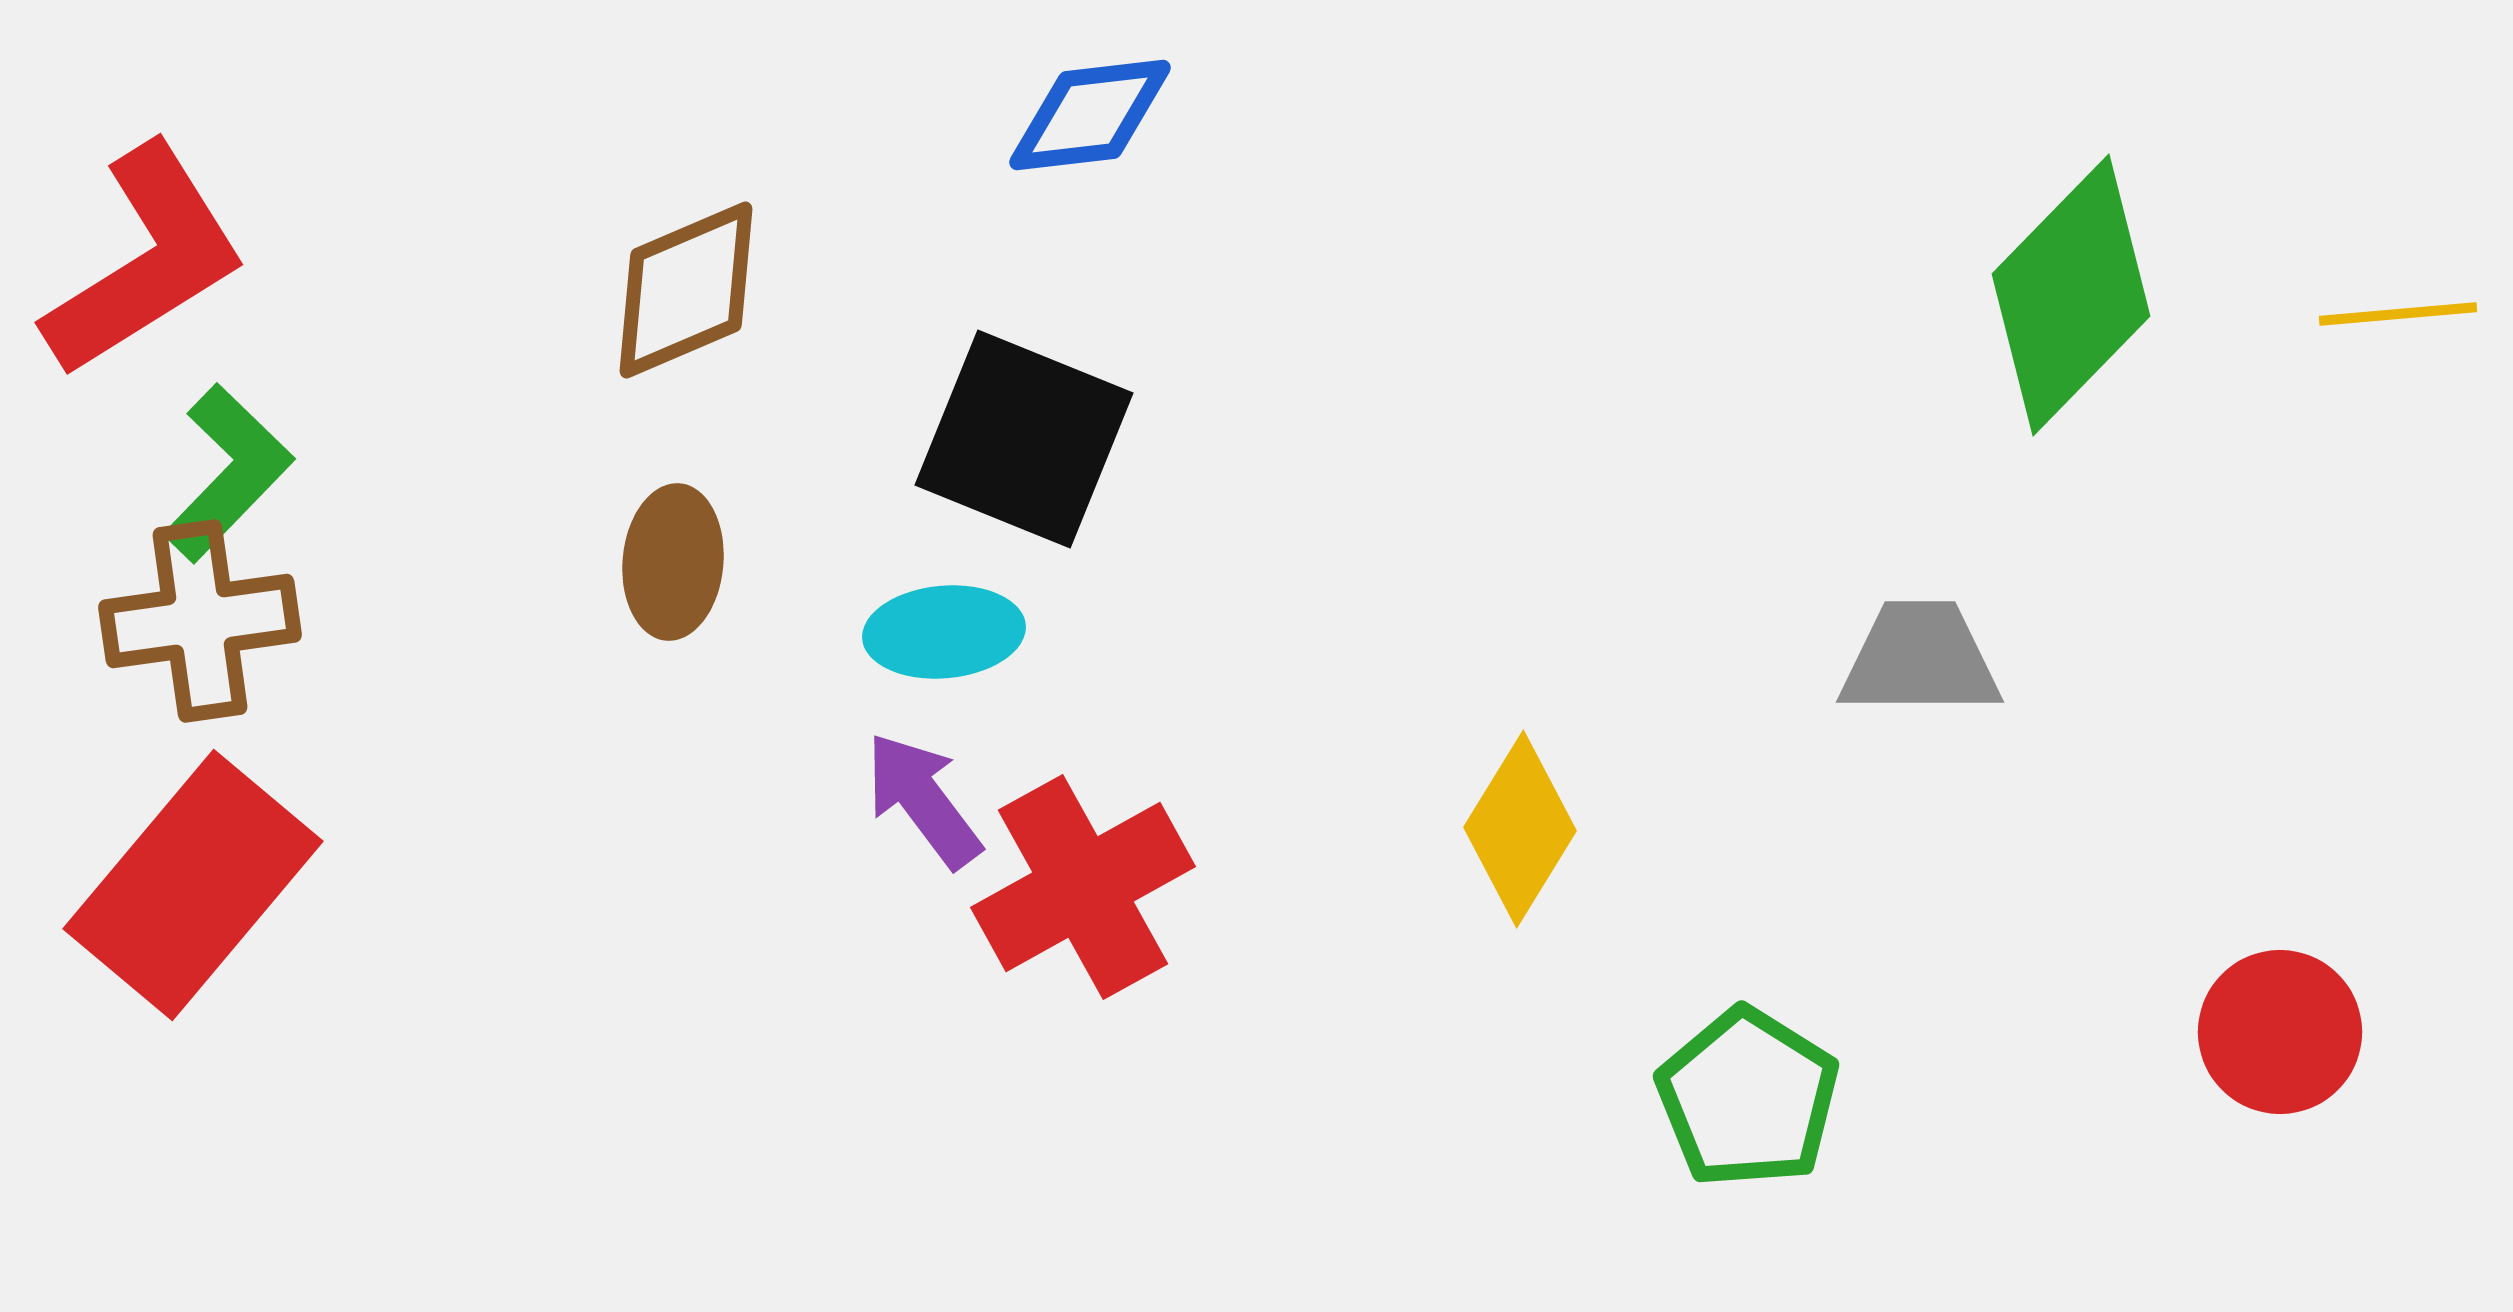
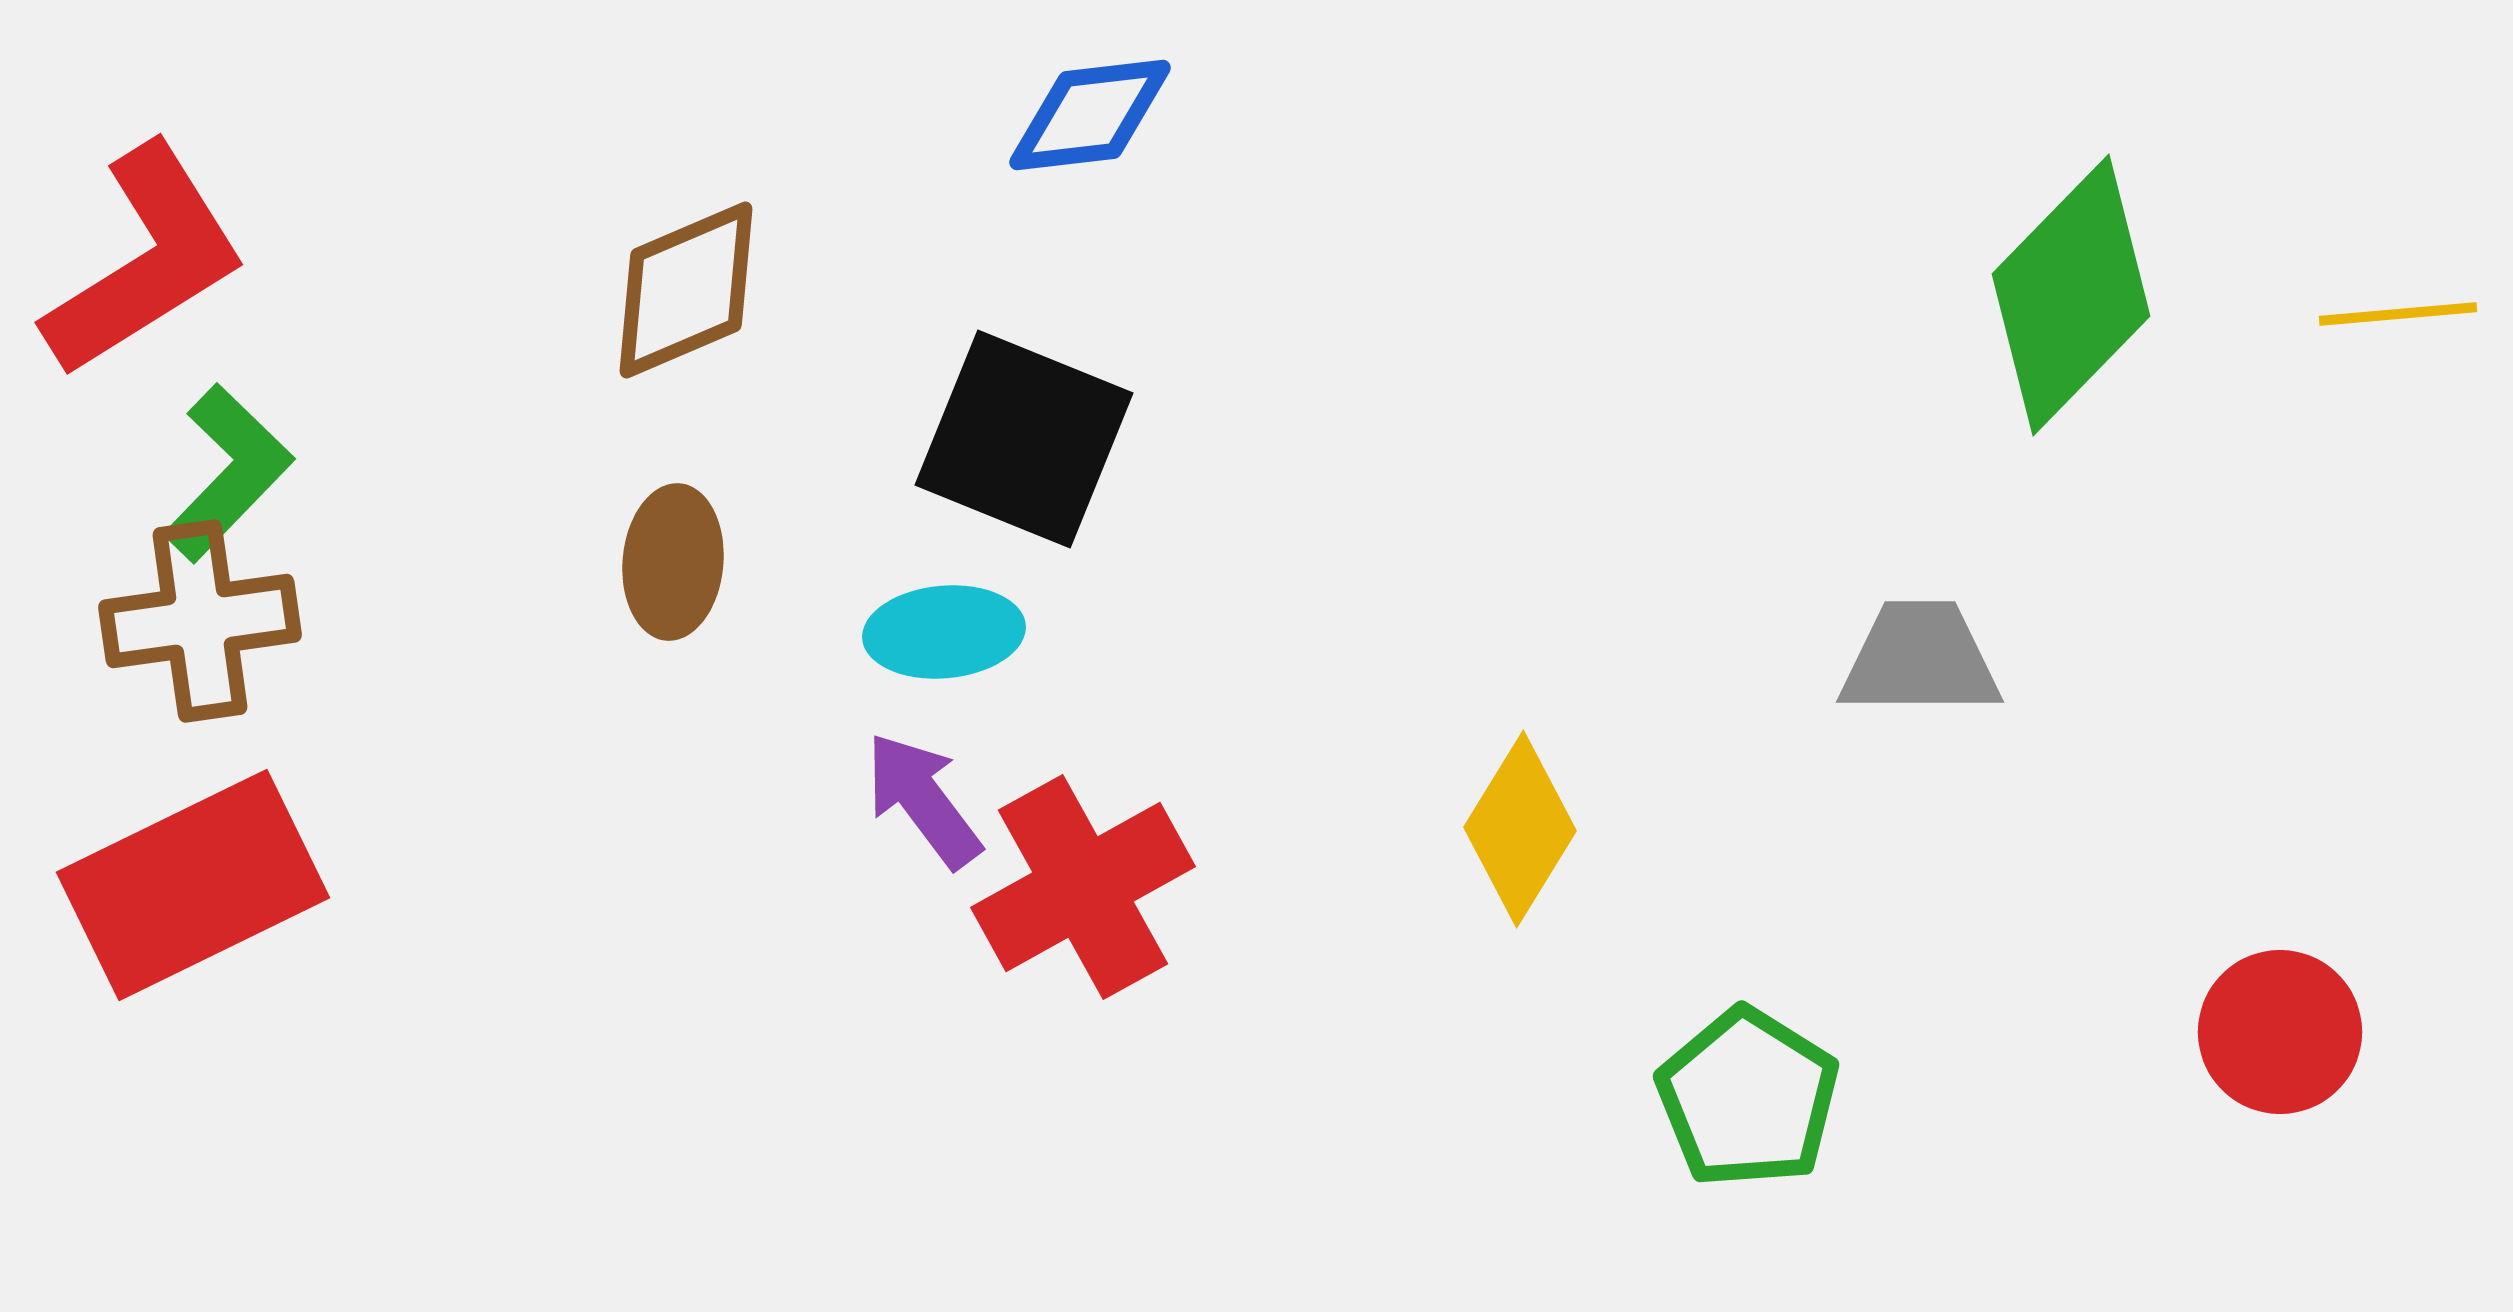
red rectangle: rotated 24 degrees clockwise
